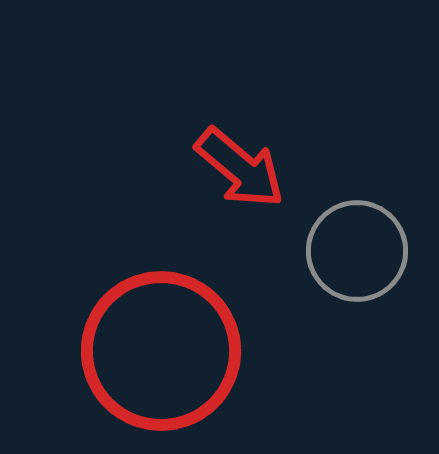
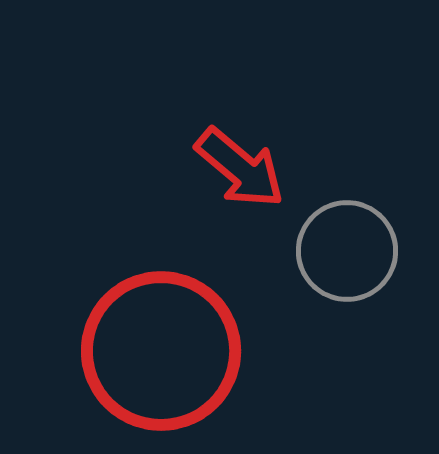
gray circle: moved 10 px left
